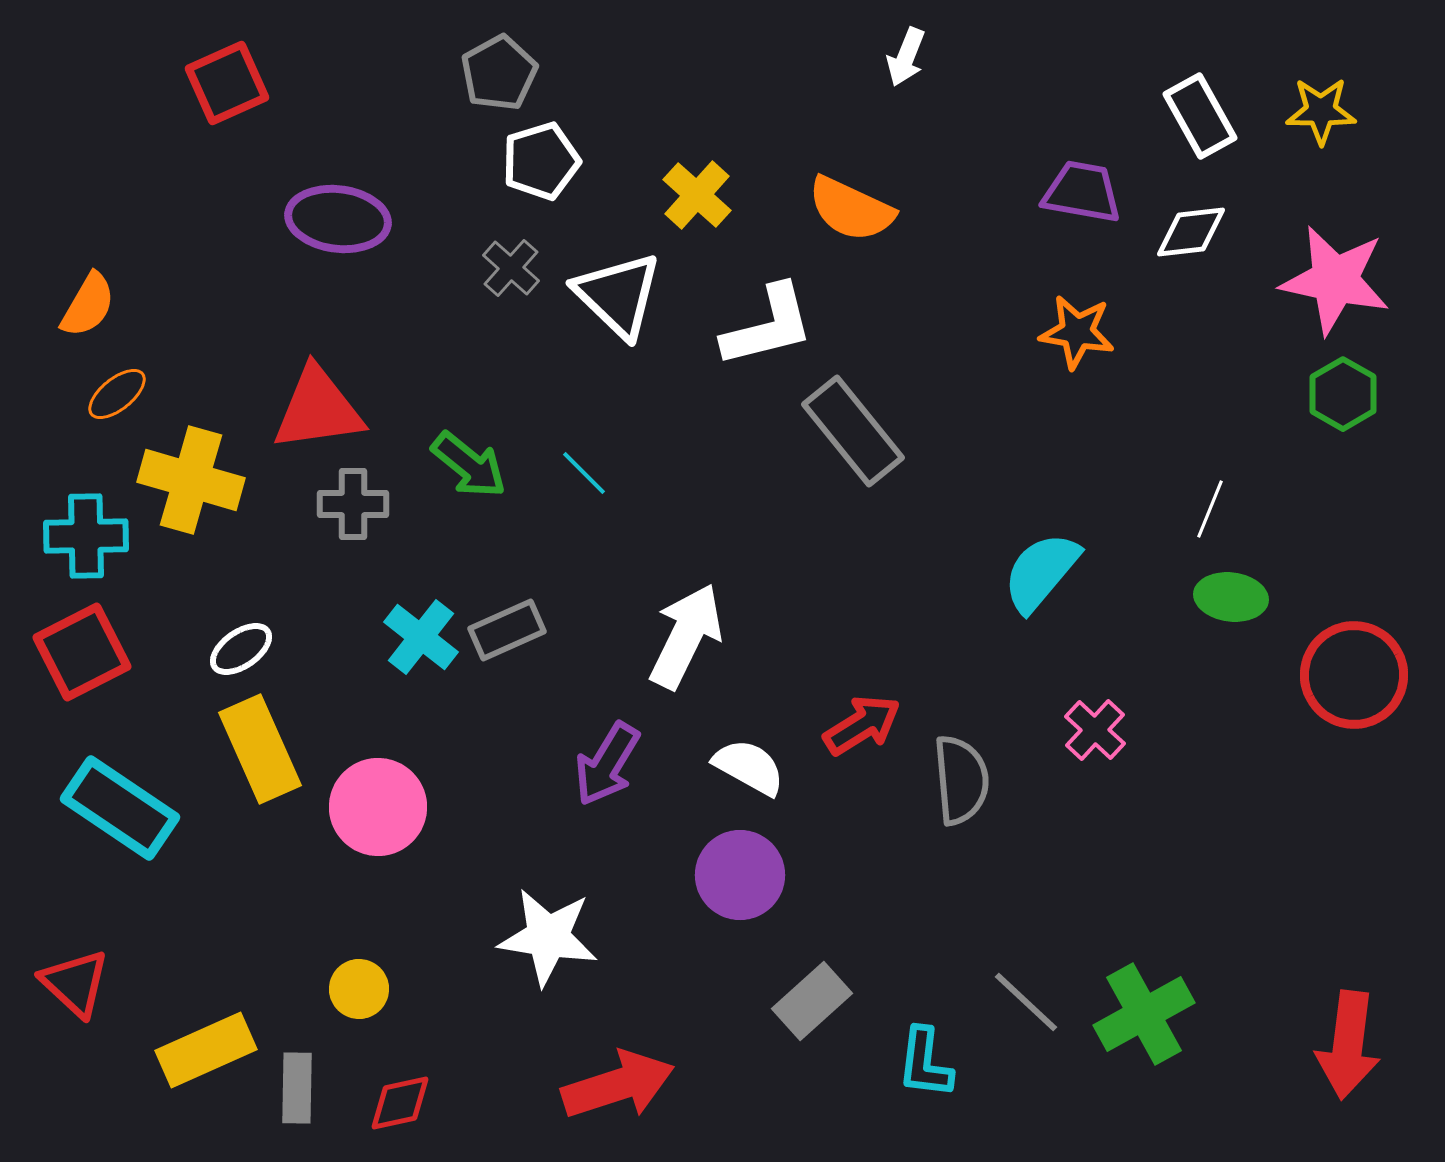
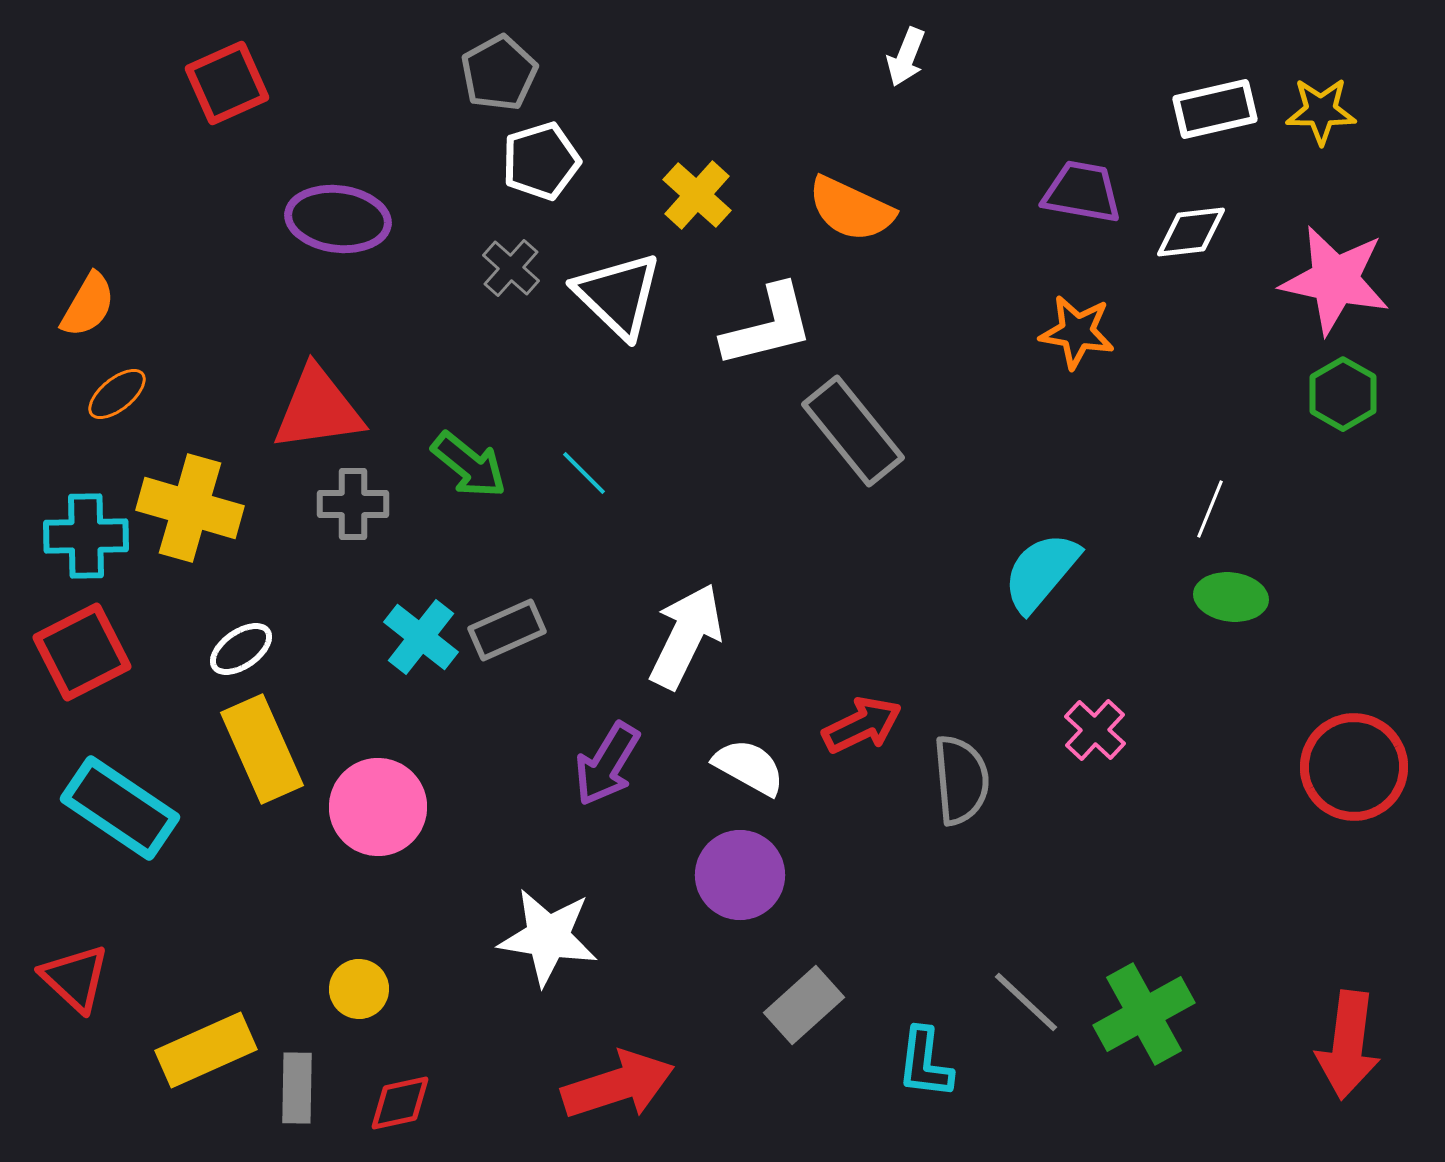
white rectangle at (1200, 116): moved 15 px right, 7 px up; rotated 74 degrees counterclockwise
yellow cross at (191, 480): moved 1 px left, 28 px down
red circle at (1354, 675): moved 92 px down
red arrow at (862, 725): rotated 6 degrees clockwise
yellow rectangle at (260, 749): moved 2 px right
red triangle at (75, 983): moved 5 px up
gray rectangle at (812, 1001): moved 8 px left, 4 px down
